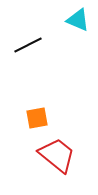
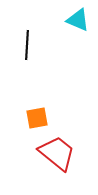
black line: moved 1 px left; rotated 60 degrees counterclockwise
red trapezoid: moved 2 px up
